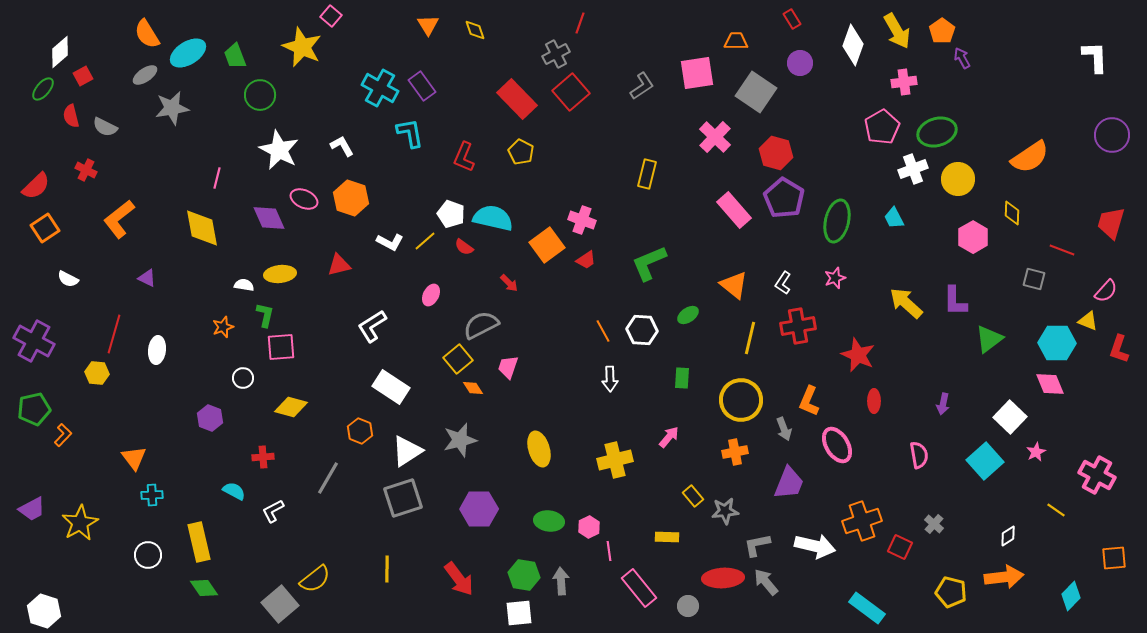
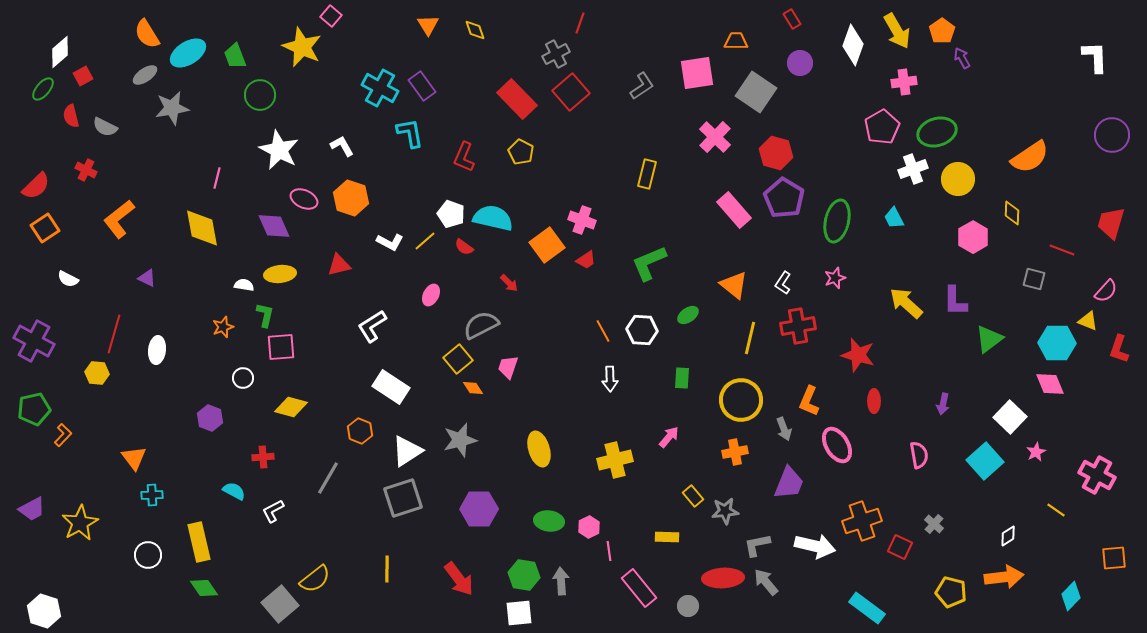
purple diamond at (269, 218): moved 5 px right, 8 px down
red star at (858, 355): rotated 8 degrees counterclockwise
